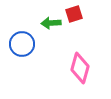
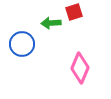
red square: moved 2 px up
pink diamond: rotated 8 degrees clockwise
